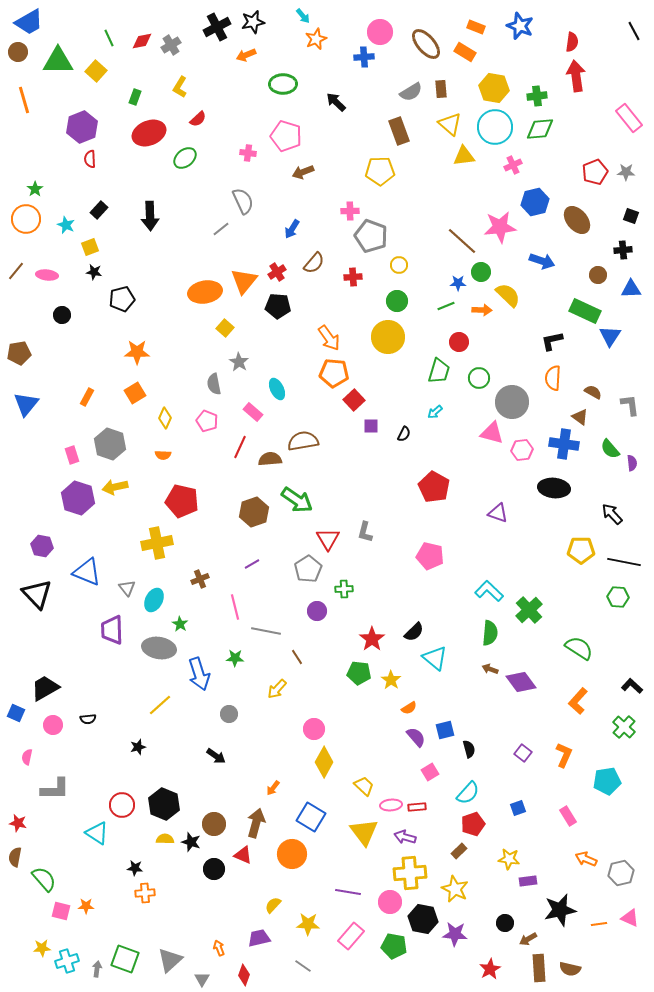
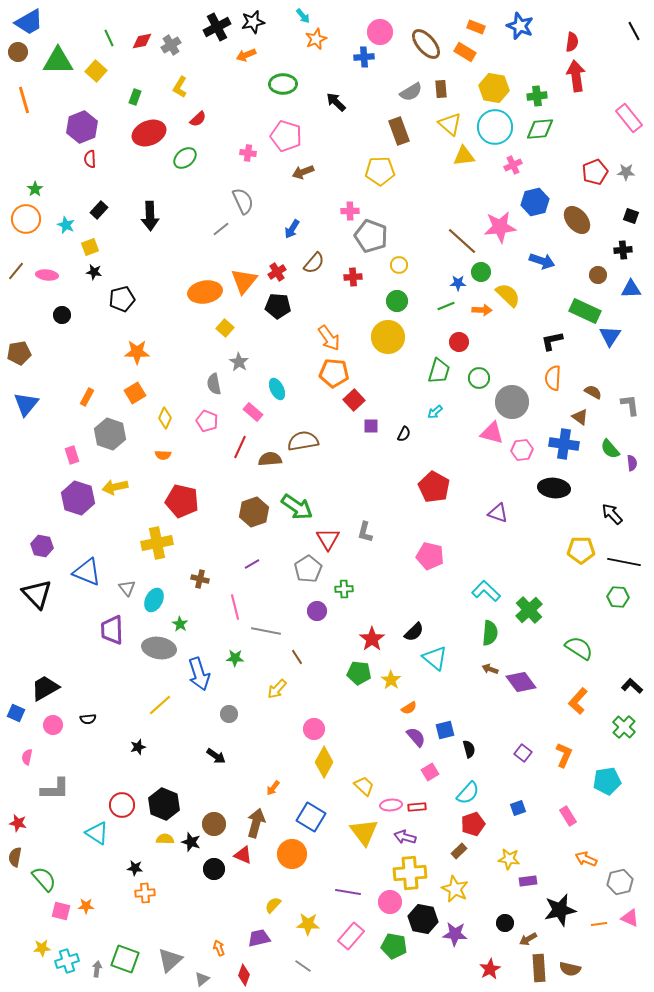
gray hexagon at (110, 444): moved 10 px up
green arrow at (297, 500): moved 7 px down
brown cross at (200, 579): rotated 36 degrees clockwise
cyan L-shape at (489, 591): moved 3 px left
gray hexagon at (621, 873): moved 1 px left, 9 px down
gray triangle at (202, 979): rotated 21 degrees clockwise
